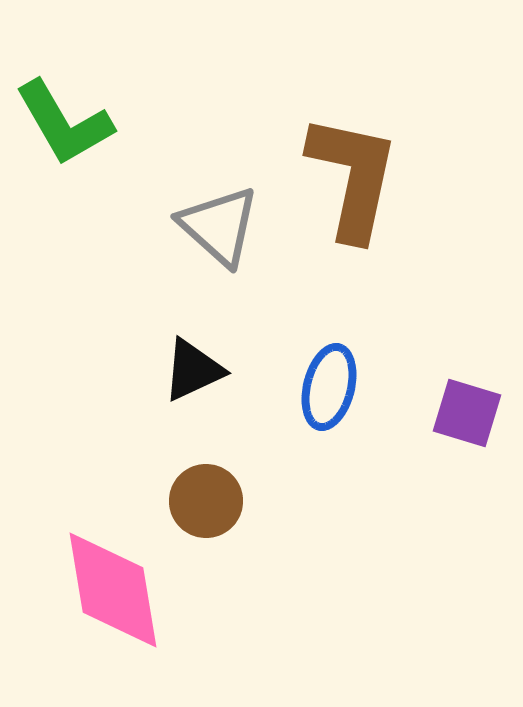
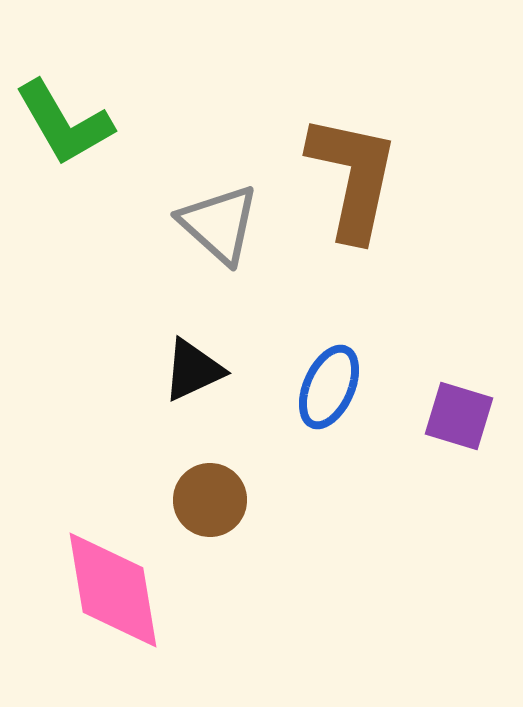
gray triangle: moved 2 px up
blue ellipse: rotated 10 degrees clockwise
purple square: moved 8 px left, 3 px down
brown circle: moved 4 px right, 1 px up
